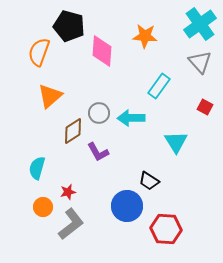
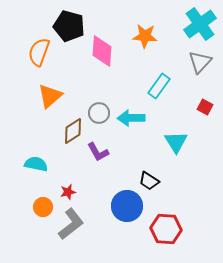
gray triangle: rotated 25 degrees clockwise
cyan semicircle: moved 1 px left, 4 px up; rotated 85 degrees clockwise
